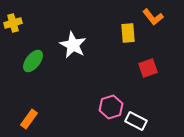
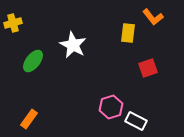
yellow rectangle: rotated 12 degrees clockwise
